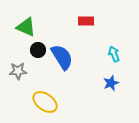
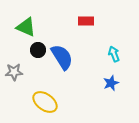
gray star: moved 4 px left, 1 px down
